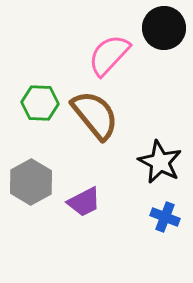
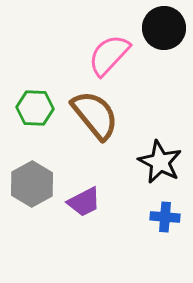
green hexagon: moved 5 px left, 5 px down
gray hexagon: moved 1 px right, 2 px down
blue cross: rotated 16 degrees counterclockwise
